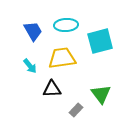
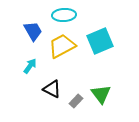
cyan ellipse: moved 2 px left, 10 px up
cyan square: rotated 8 degrees counterclockwise
yellow trapezoid: moved 12 px up; rotated 20 degrees counterclockwise
cyan arrow: rotated 105 degrees counterclockwise
black triangle: rotated 30 degrees clockwise
gray rectangle: moved 9 px up
